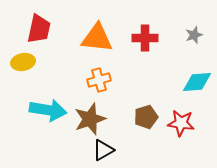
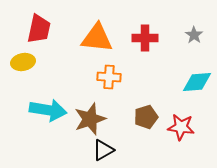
gray star: rotated 18 degrees counterclockwise
orange cross: moved 10 px right, 3 px up; rotated 20 degrees clockwise
red star: moved 4 px down
